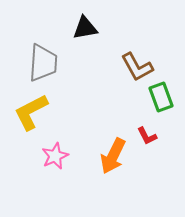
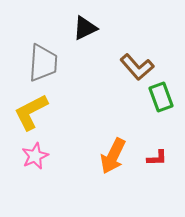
black triangle: rotated 16 degrees counterclockwise
brown L-shape: rotated 12 degrees counterclockwise
red L-shape: moved 10 px right, 22 px down; rotated 65 degrees counterclockwise
pink star: moved 20 px left
